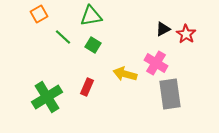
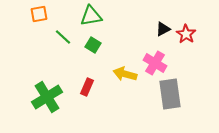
orange square: rotated 18 degrees clockwise
pink cross: moved 1 px left
